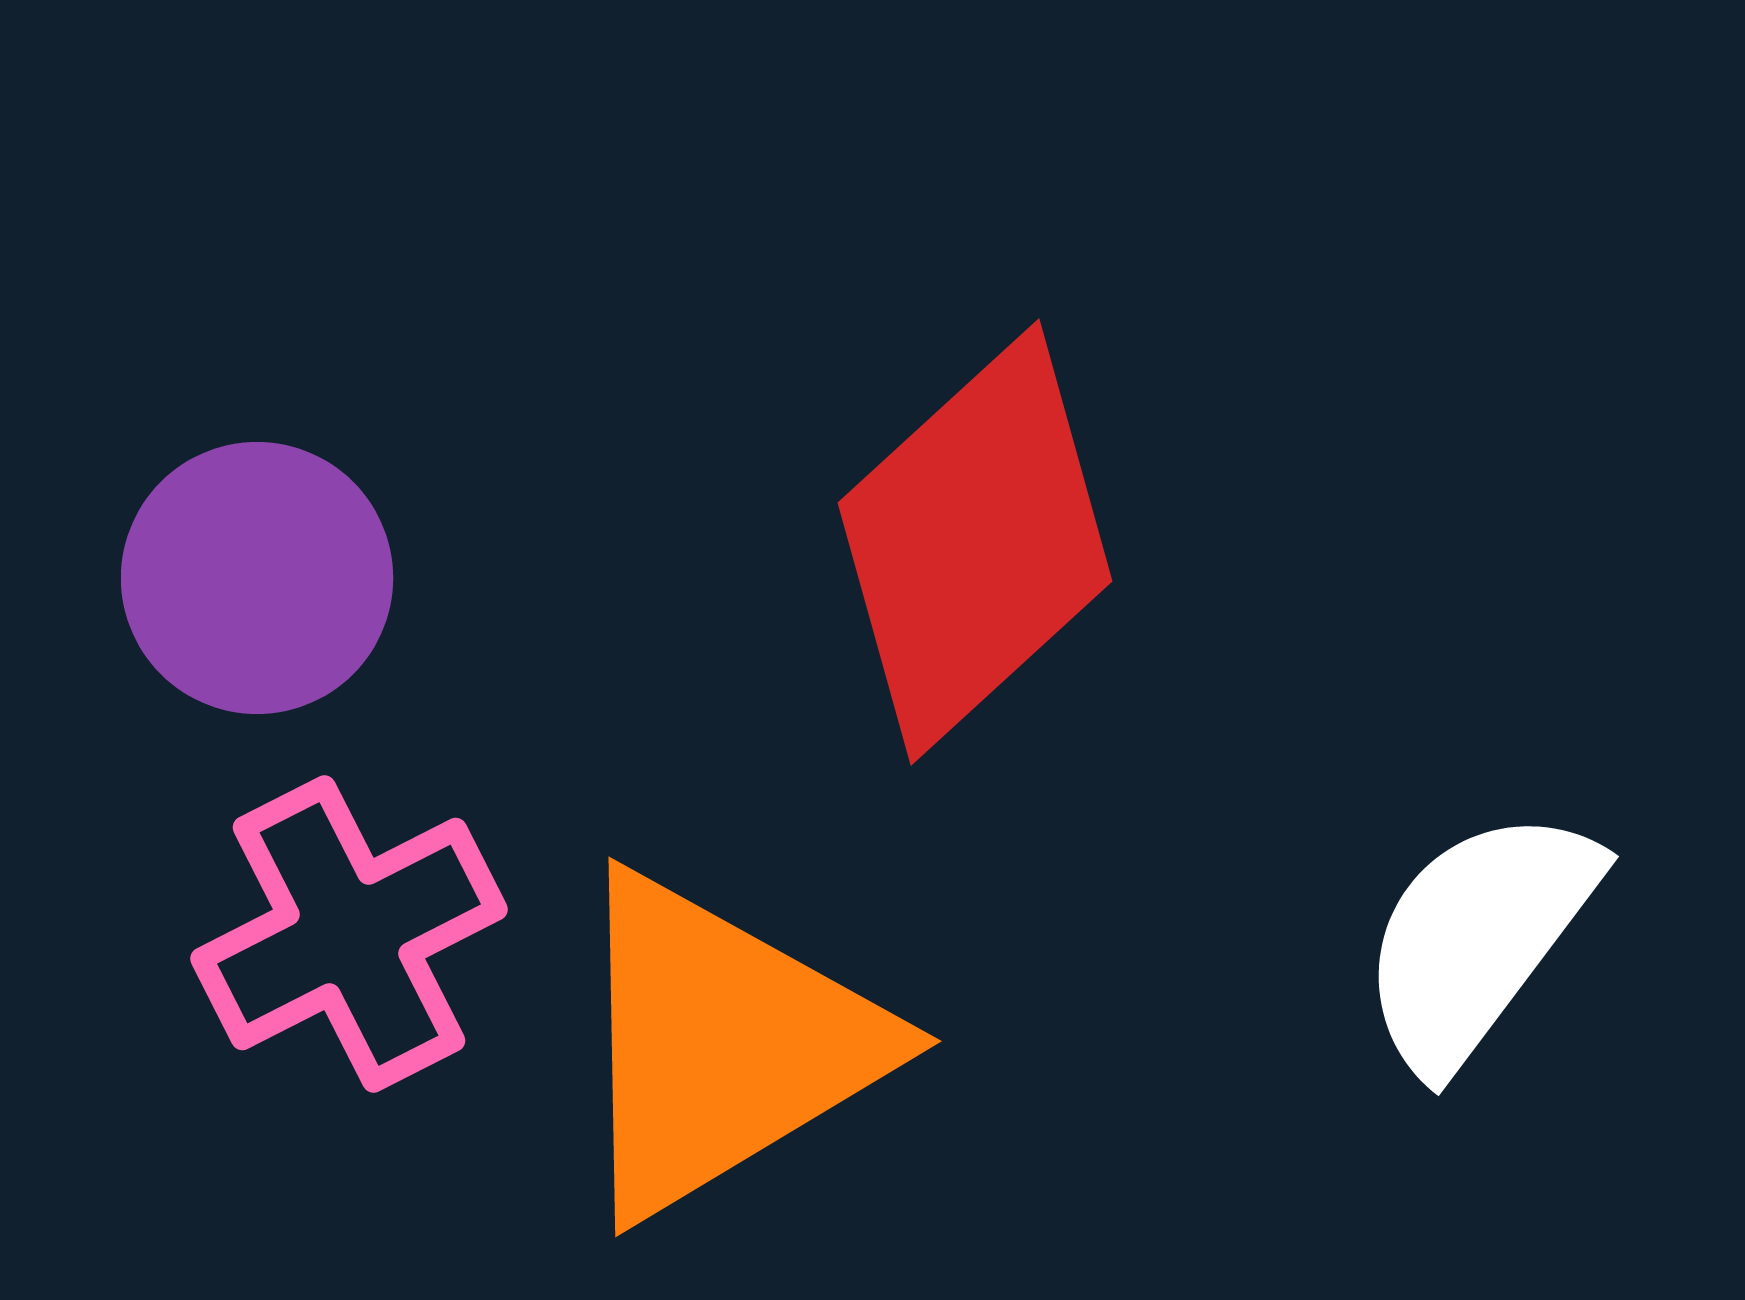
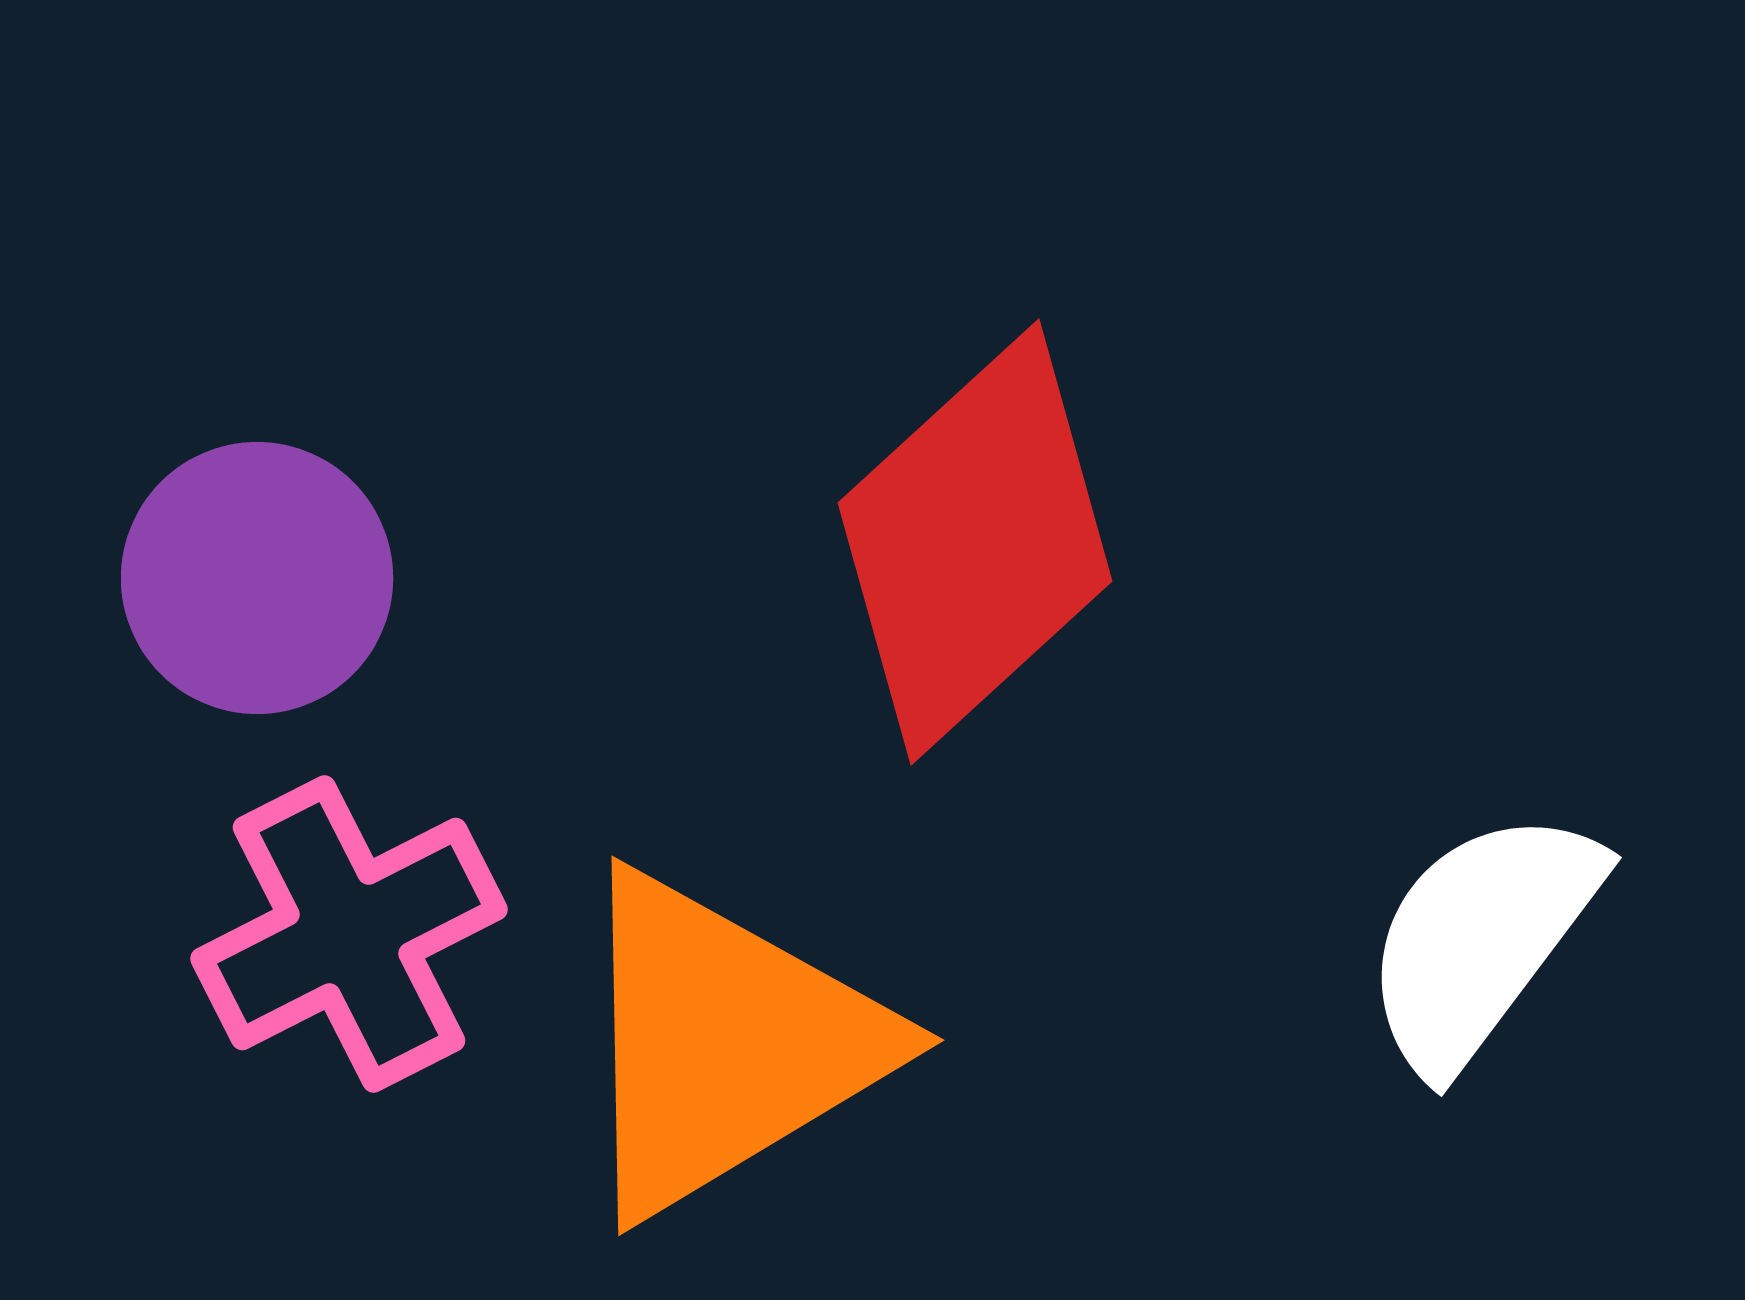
white semicircle: moved 3 px right, 1 px down
orange triangle: moved 3 px right, 1 px up
